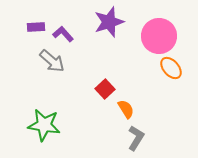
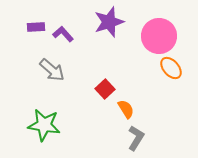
gray arrow: moved 9 px down
